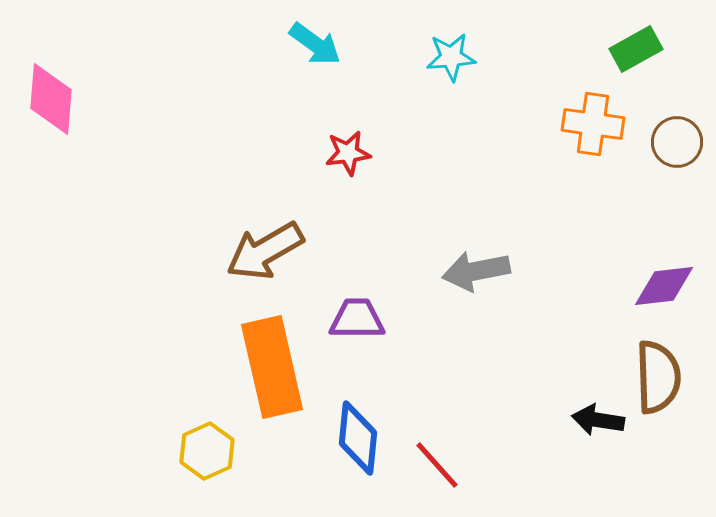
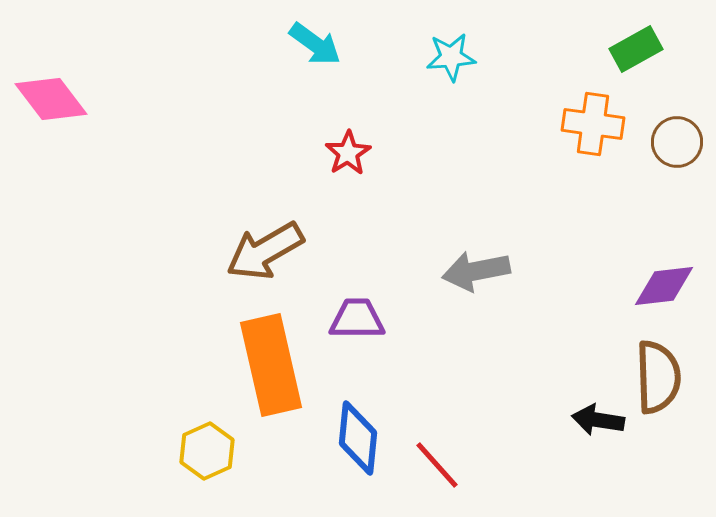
pink diamond: rotated 42 degrees counterclockwise
red star: rotated 24 degrees counterclockwise
orange rectangle: moved 1 px left, 2 px up
